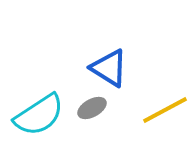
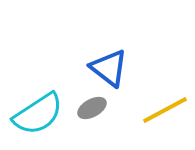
blue triangle: rotated 6 degrees clockwise
cyan semicircle: moved 1 px left, 1 px up
